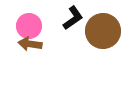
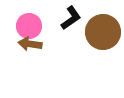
black L-shape: moved 2 px left
brown circle: moved 1 px down
